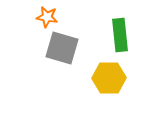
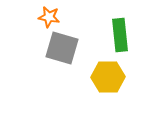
orange star: moved 2 px right
yellow hexagon: moved 1 px left, 1 px up
